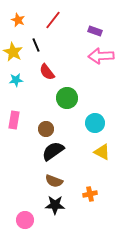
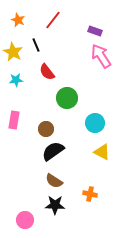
pink arrow: rotated 60 degrees clockwise
brown semicircle: rotated 12 degrees clockwise
orange cross: rotated 24 degrees clockwise
